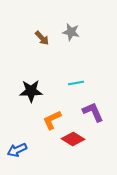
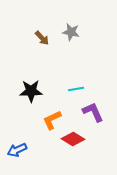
cyan line: moved 6 px down
